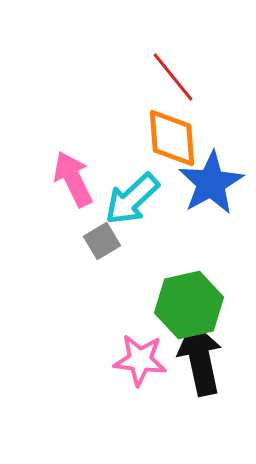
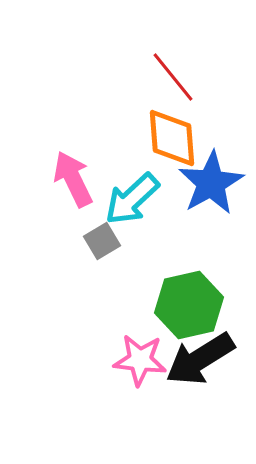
black arrow: rotated 110 degrees counterclockwise
